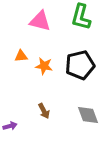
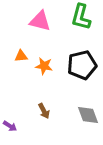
black pentagon: moved 2 px right
purple arrow: rotated 48 degrees clockwise
